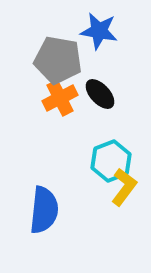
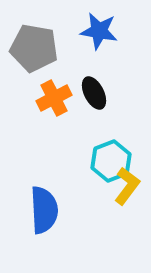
gray pentagon: moved 24 px left, 12 px up
black ellipse: moved 6 px left, 1 px up; rotated 16 degrees clockwise
orange cross: moved 6 px left
yellow L-shape: moved 3 px right, 1 px up
blue semicircle: rotated 9 degrees counterclockwise
